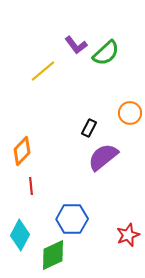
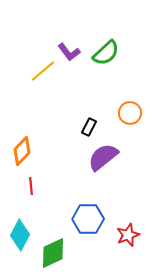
purple L-shape: moved 7 px left, 7 px down
black rectangle: moved 1 px up
blue hexagon: moved 16 px right
green diamond: moved 2 px up
